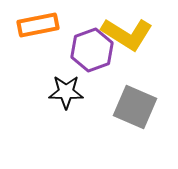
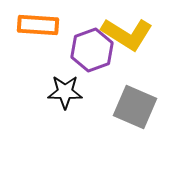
orange rectangle: rotated 15 degrees clockwise
black star: moved 1 px left
